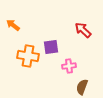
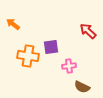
orange arrow: moved 1 px up
red arrow: moved 5 px right, 1 px down
brown semicircle: rotated 84 degrees counterclockwise
